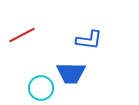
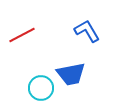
blue L-shape: moved 2 px left, 9 px up; rotated 128 degrees counterclockwise
blue trapezoid: moved 1 px down; rotated 12 degrees counterclockwise
